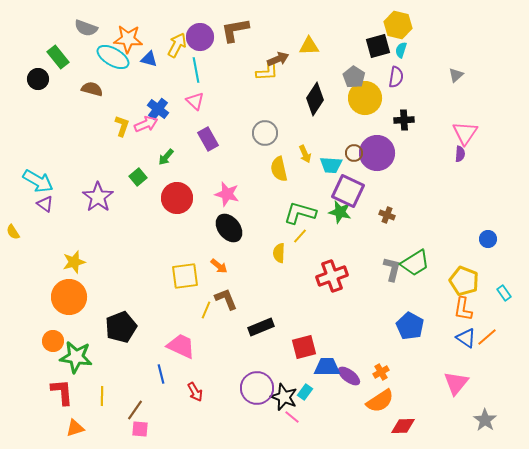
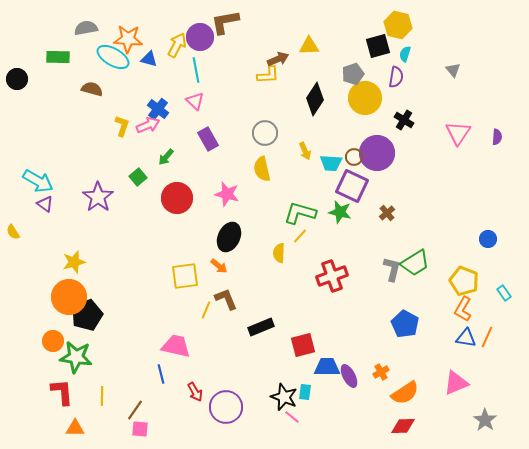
gray semicircle at (86, 28): rotated 150 degrees clockwise
brown L-shape at (235, 30): moved 10 px left, 8 px up
cyan semicircle at (401, 50): moved 4 px right, 4 px down
green rectangle at (58, 57): rotated 50 degrees counterclockwise
yellow L-shape at (267, 72): moved 1 px right, 3 px down
gray triangle at (456, 75): moved 3 px left, 5 px up; rotated 28 degrees counterclockwise
gray pentagon at (354, 77): moved 1 px left, 3 px up; rotated 20 degrees clockwise
black circle at (38, 79): moved 21 px left
black cross at (404, 120): rotated 36 degrees clockwise
pink arrow at (146, 124): moved 2 px right, 1 px down
pink triangle at (465, 133): moved 7 px left
brown circle at (354, 153): moved 4 px down
yellow arrow at (305, 154): moved 3 px up
purple semicircle at (460, 154): moved 37 px right, 17 px up
cyan trapezoid at (331, 165): moved 2 px up
yellow semicircle at (279, 169): moved 17 px left
purple square at (348, 191): moved 4 px right, 5 px up
brown cross at (387, 215): moved 2 px up; rotated 28 degrees clockwise
black ellipse at (229, 228): moved 9 px down; rotated 64 degrees clockwise
orange L-shape at (463, 309): rotated 20 degrees clockwise
blue pentagon at (410, 326): moved 5 px left, 2 px up
black pentagon at (121, 327): moved 34 px left, 12 px up
orange line at (487, 337): rotated 25 degrees counterclockwise
blue triangle at (466, 338): rotated 25 degrees counterclockwise
pink trapezoid at (181, 346): moved 5 px left; rotated 12 degrees counterclockwise
red square at (304, 347): moved 1 px left, 2 px up
purple ellipse at (349, 376): rotated 25 degrees clockwise
pink triangle at (456, 383): rotated 28 degrees clockwise
purple circle at (257, 388): moved 31 px left, 19 px down
cyan rectangle at (305, 392): rotated 28 degrees counterclockwise
orange semicircle at (380, 401): moved 25 px right, 8 px up
orange triangle at (75, 428): rotated 18 degrees clockwise
